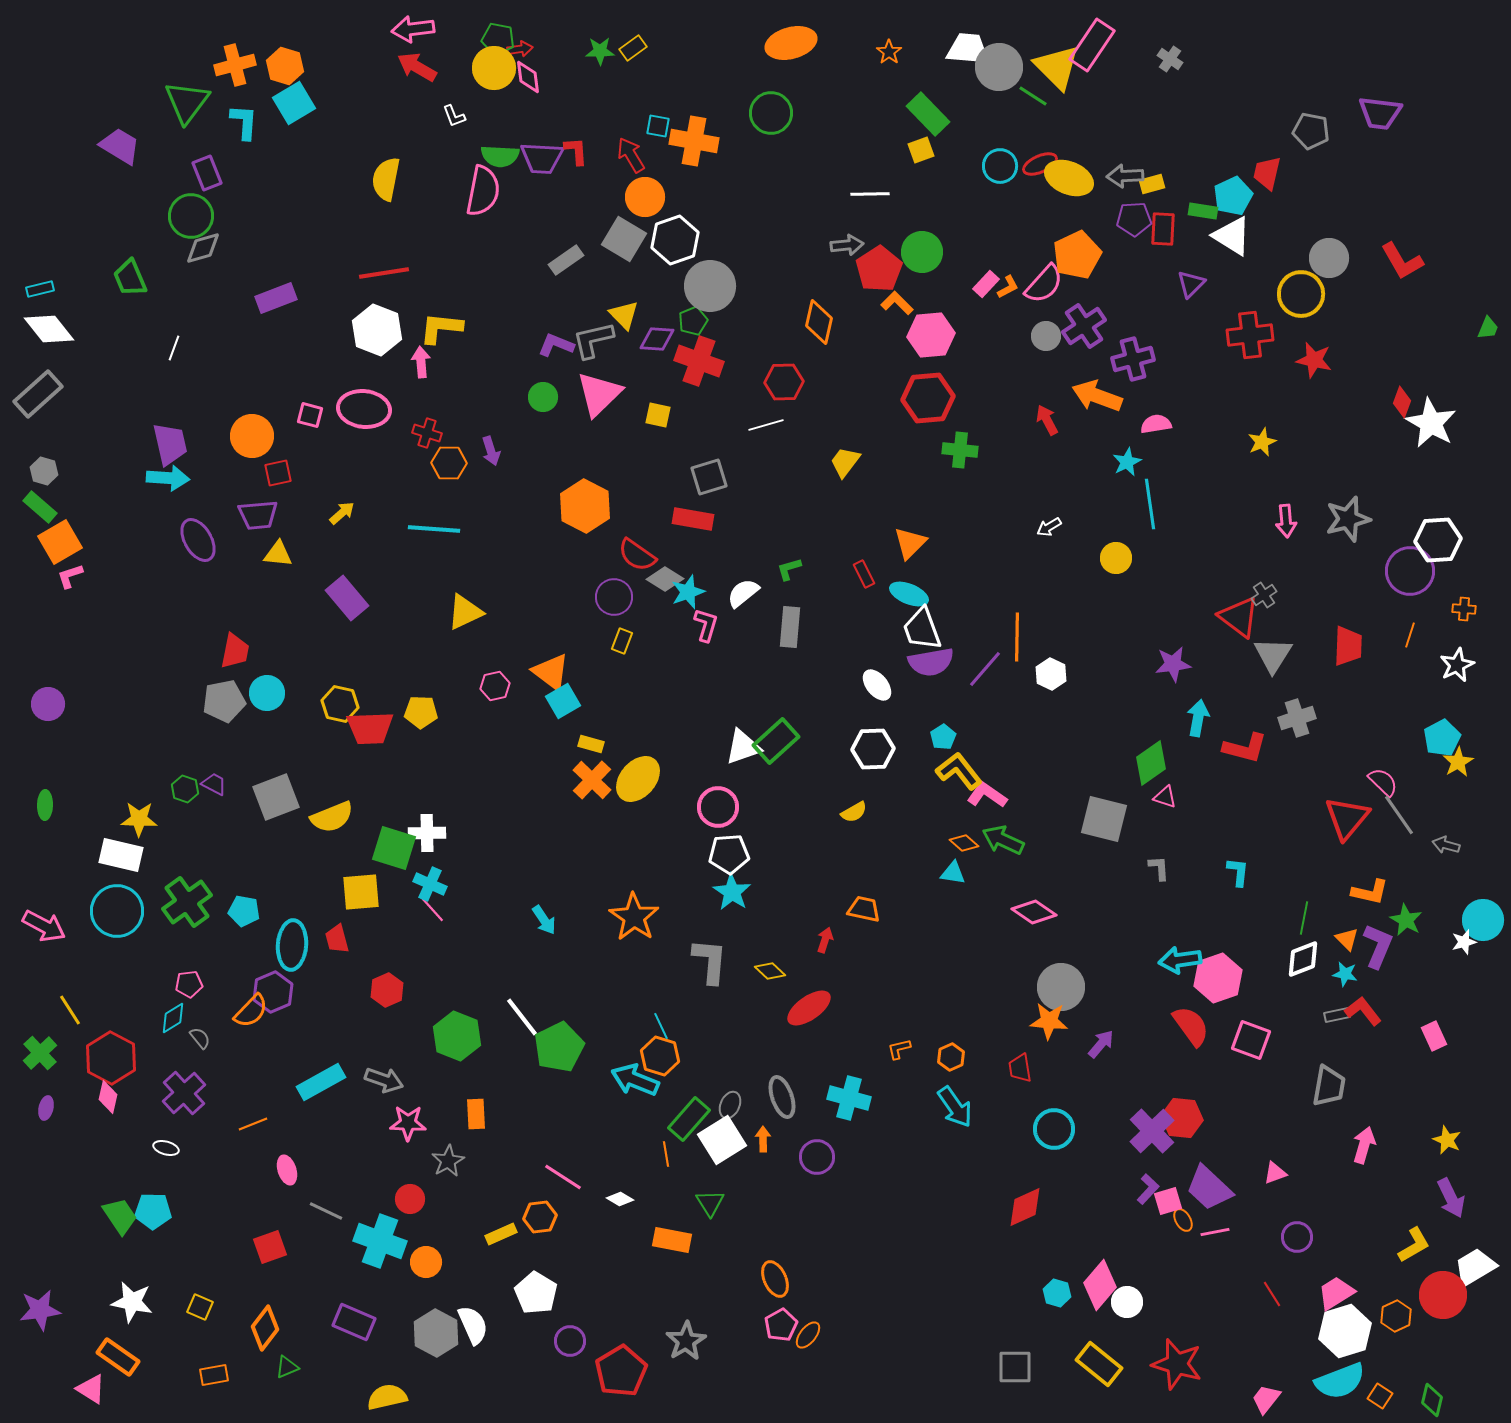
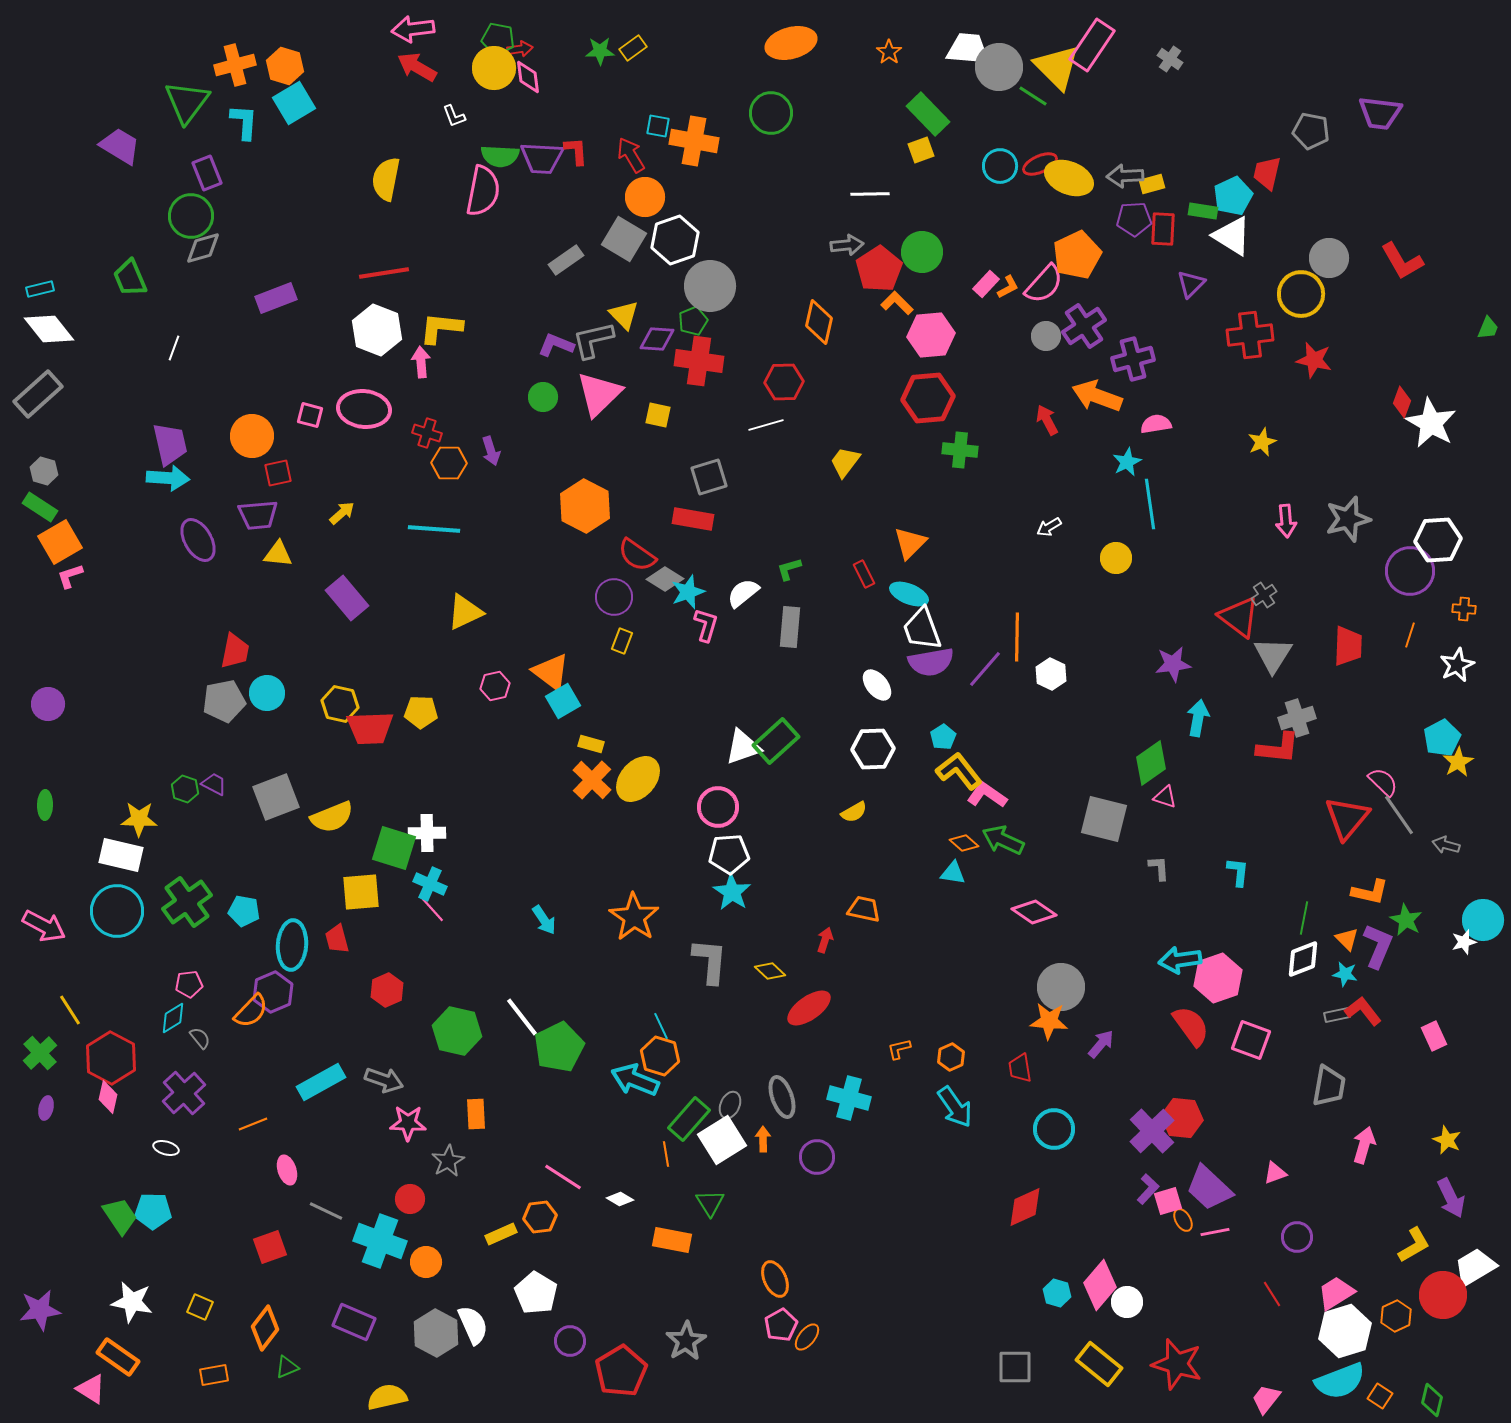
red cross at (699, 361): rotated 12 degrees counterclockwise
green rectangle at (40, 507): rotated 8 degrees counterclockwise
red L-shape at (1245, 748): moved 33 px right; rotated 9 degrees counterclockwise
green hexagon at (457, 1036): moved 5 px up; rotated 9 degrees counterclockwise
orange ellipse at (808, 1335): moved 1 px left, 2 px down
